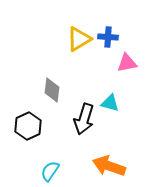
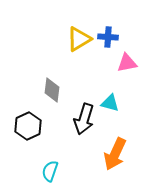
orange arrow: moved 6 px right, 12 px up; rotated 84 degrees counterclockwise
cyan semicircle: rotated 15 degrees counterclockwise
